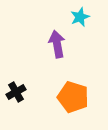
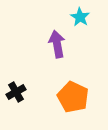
cyan star: rotated 18 degrees counterclockwise
orange pentagon: rotated 8 degrees clockwise
